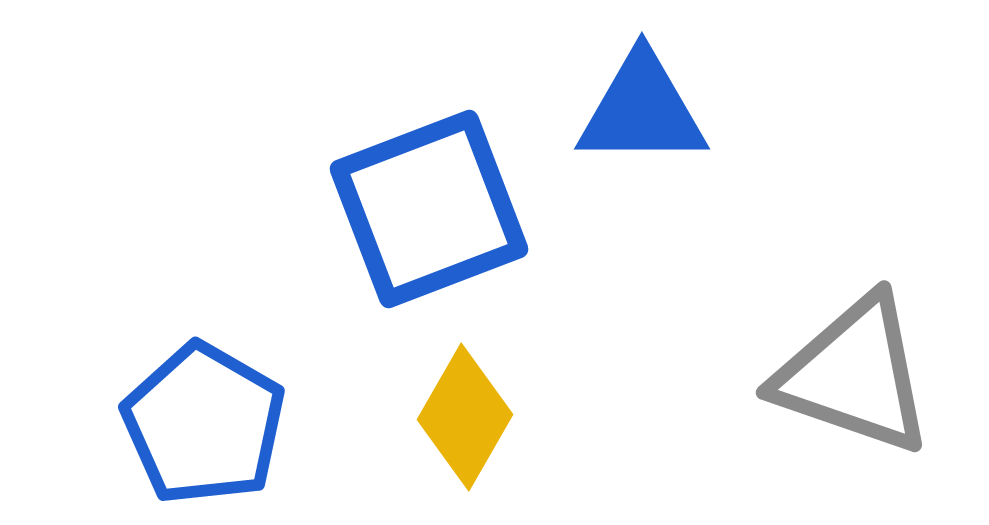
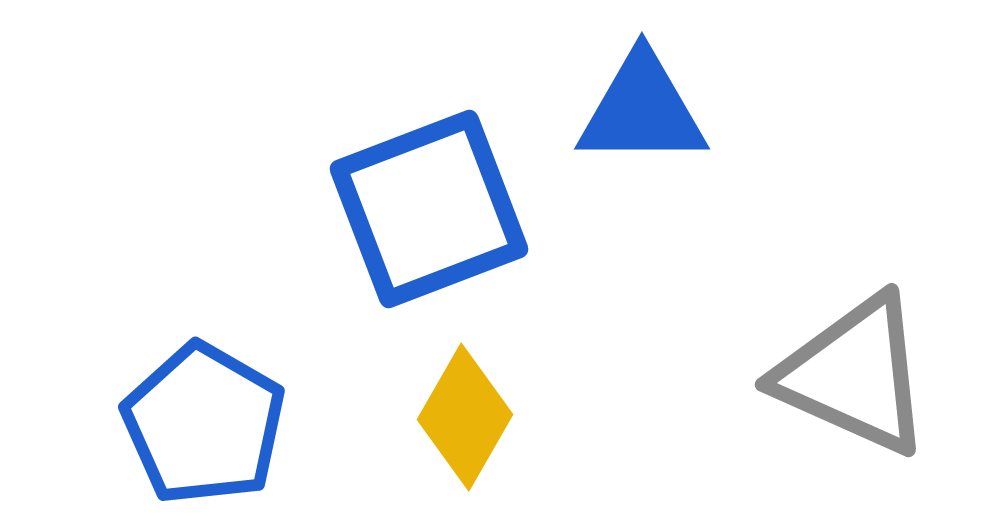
gray triangle: rotated 5 degrees clockwise
